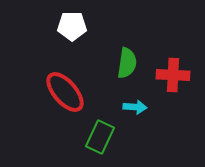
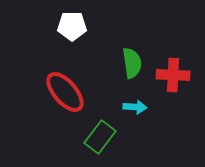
green semicircle: moved 5 px right; rotated 16 degrees counterclockwise
green rectangle: rotated 12 degrees clockwise
